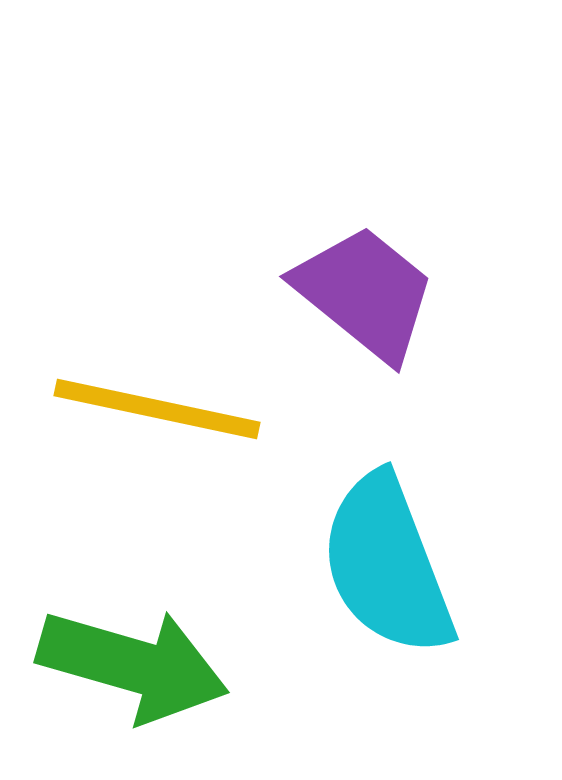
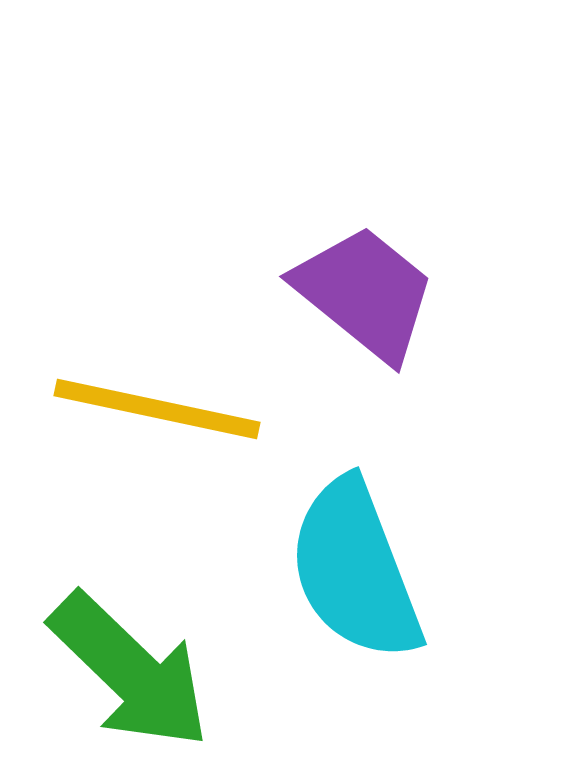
cyan semicircle: moved 32 px left, 5 px down
green arrow: moved 3 px left, 6 px down; rotated 28 degrees clockwise
